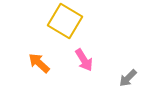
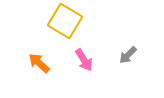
gray arrow: moved 23 px up
